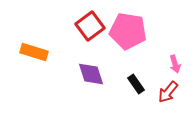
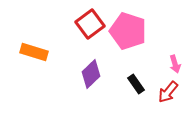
red square: moved 2 px up
pink pentagon: rotated 9 degrees clockwise
purple diamond: rotated 64 degrees clockwise
